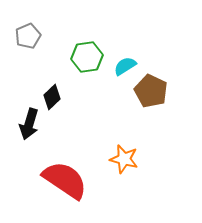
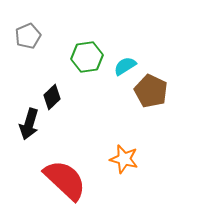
red semicircle: rotated 9 degrees clockwise
